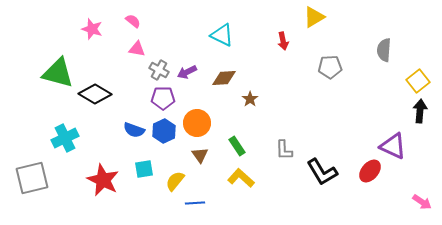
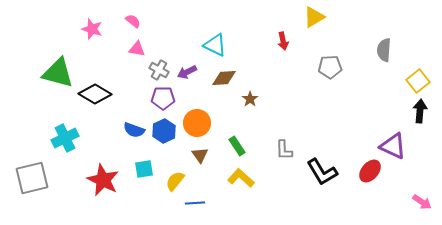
cyan triangle: moved 7 px left, 10 px down
